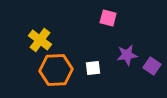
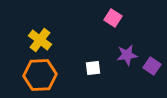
pink square: moved 5 px right; rotated 18 degrees clockwise
orange hexagon: moved 16 px left, 5 px down
